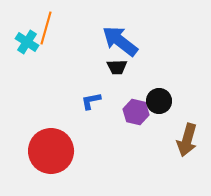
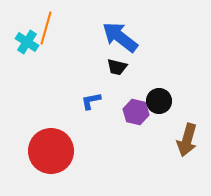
blue arrow: moved 4 px up
black trapezoid: rotated 15 degrees clockwise
